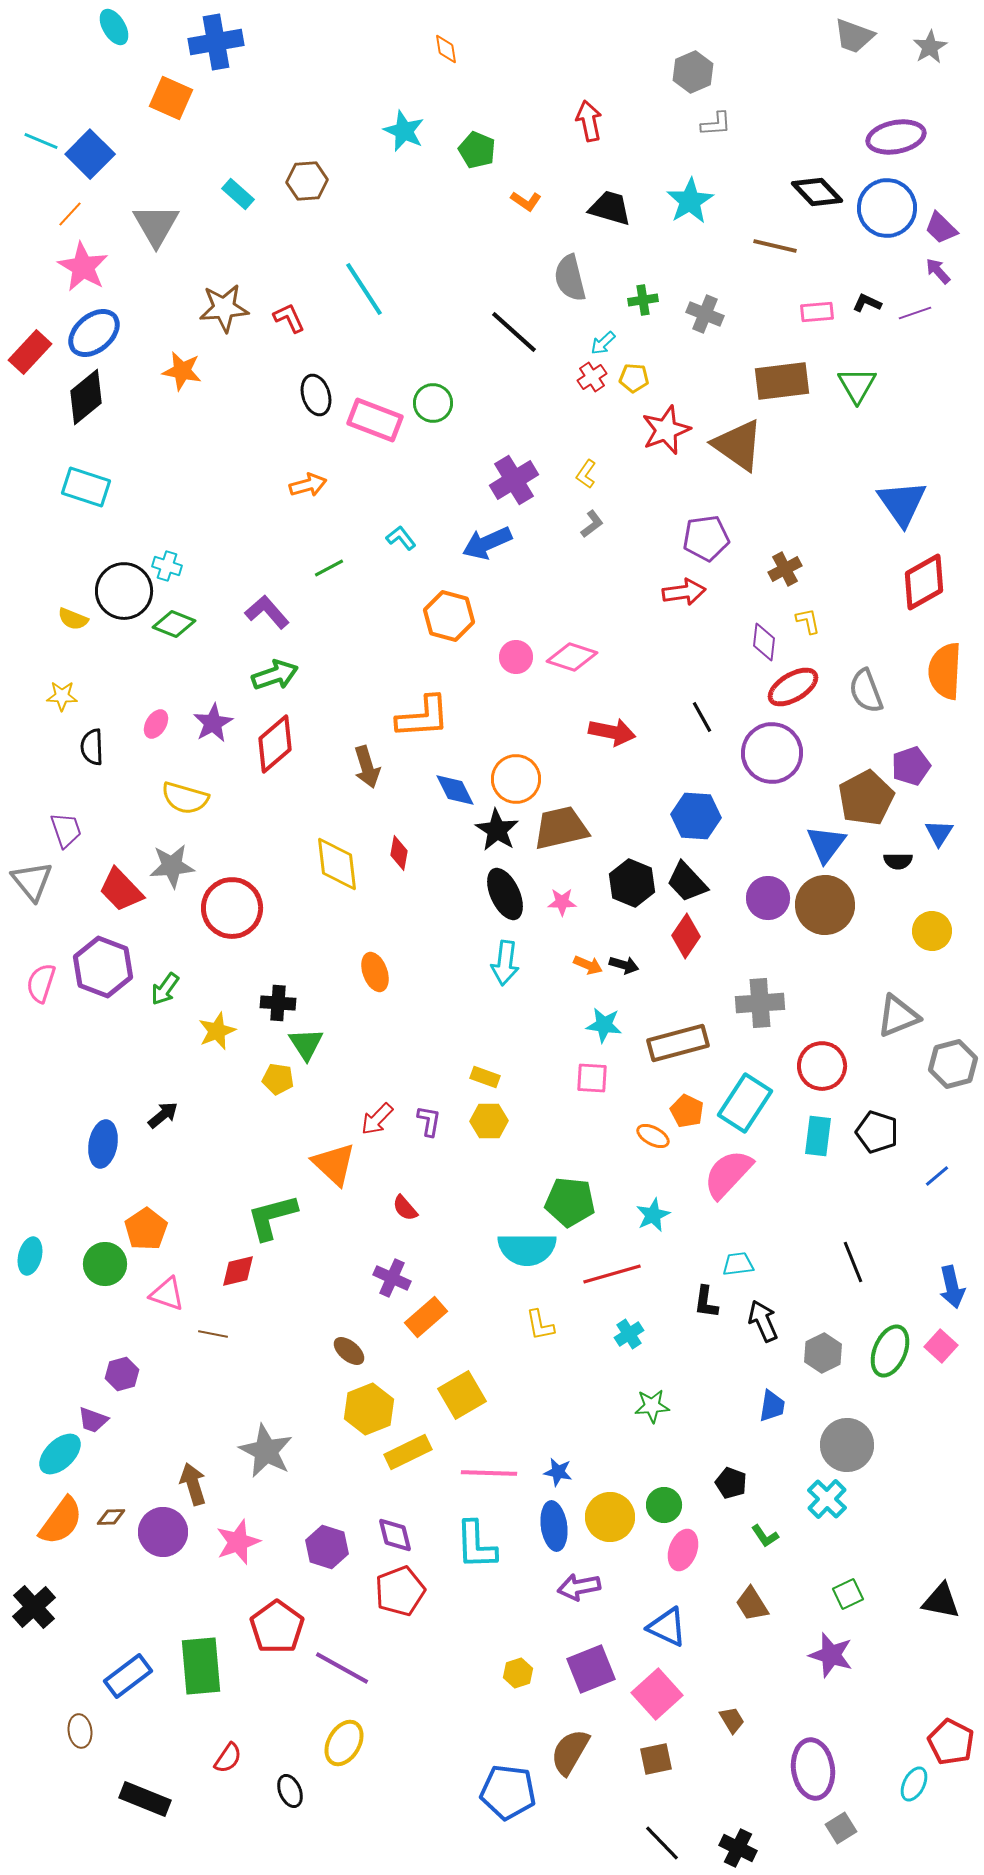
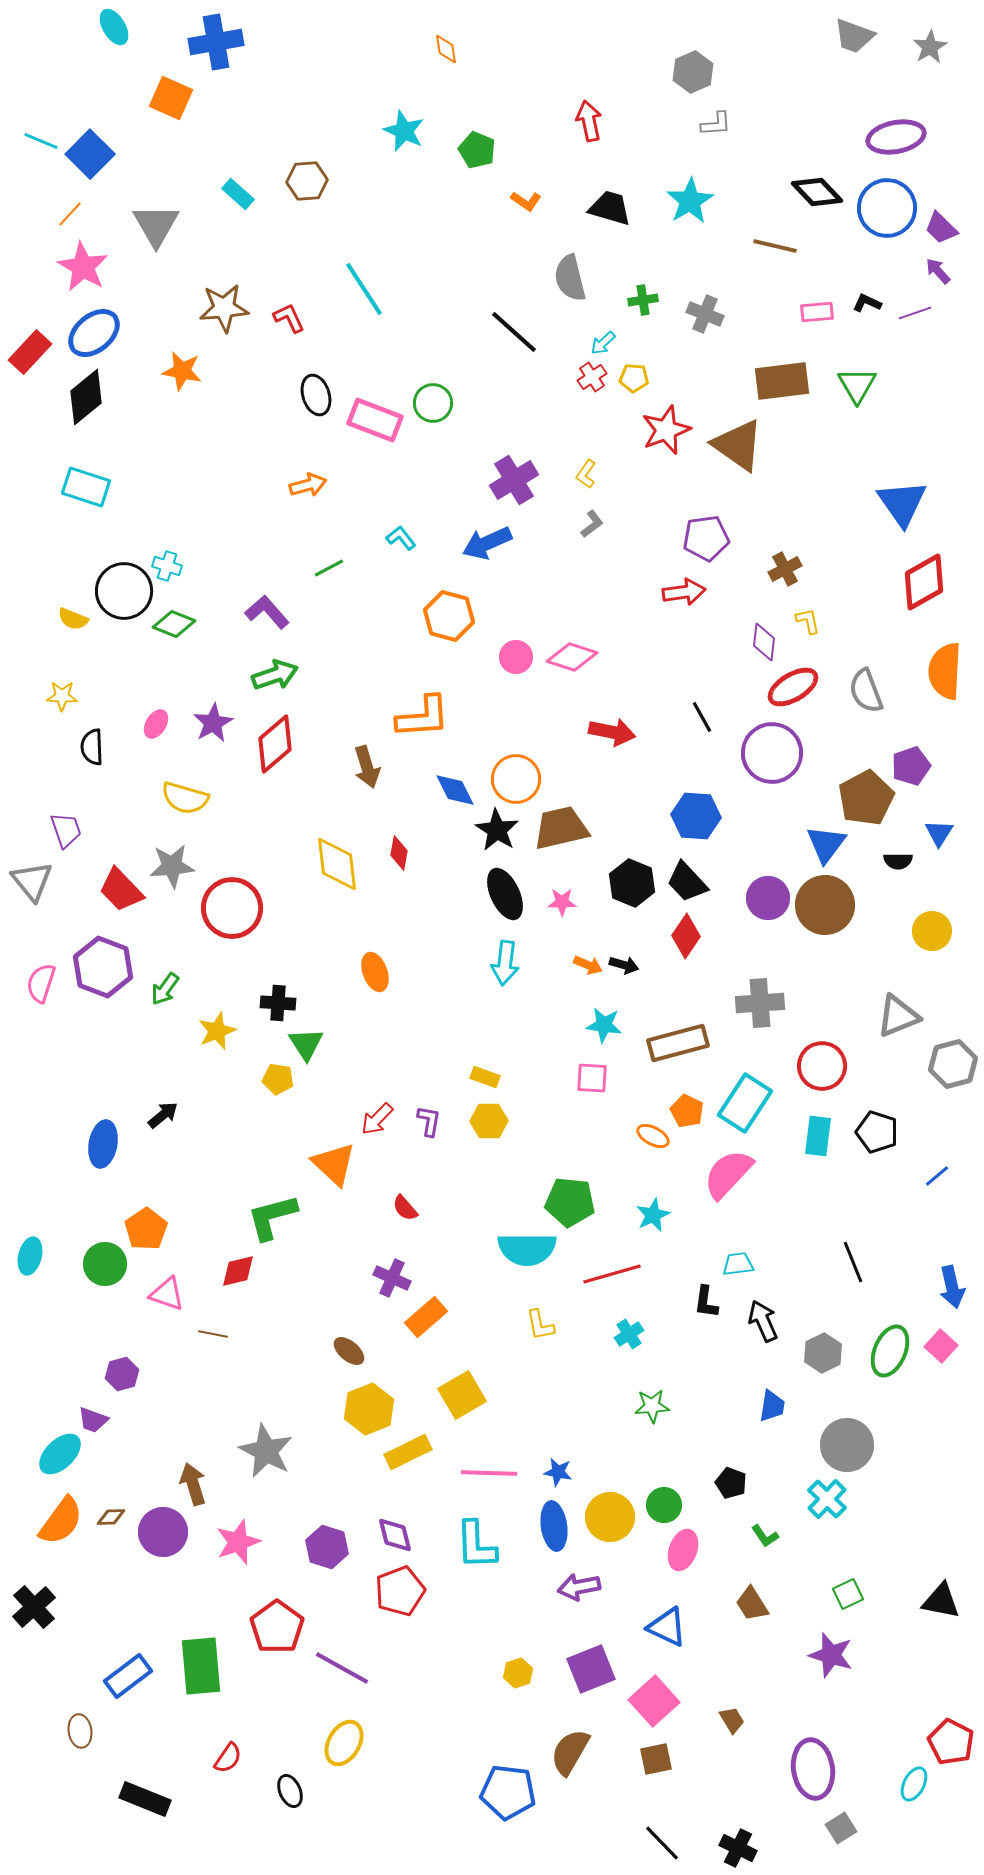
pink square at (657, 1694): moved 3 px left, 7 px down
